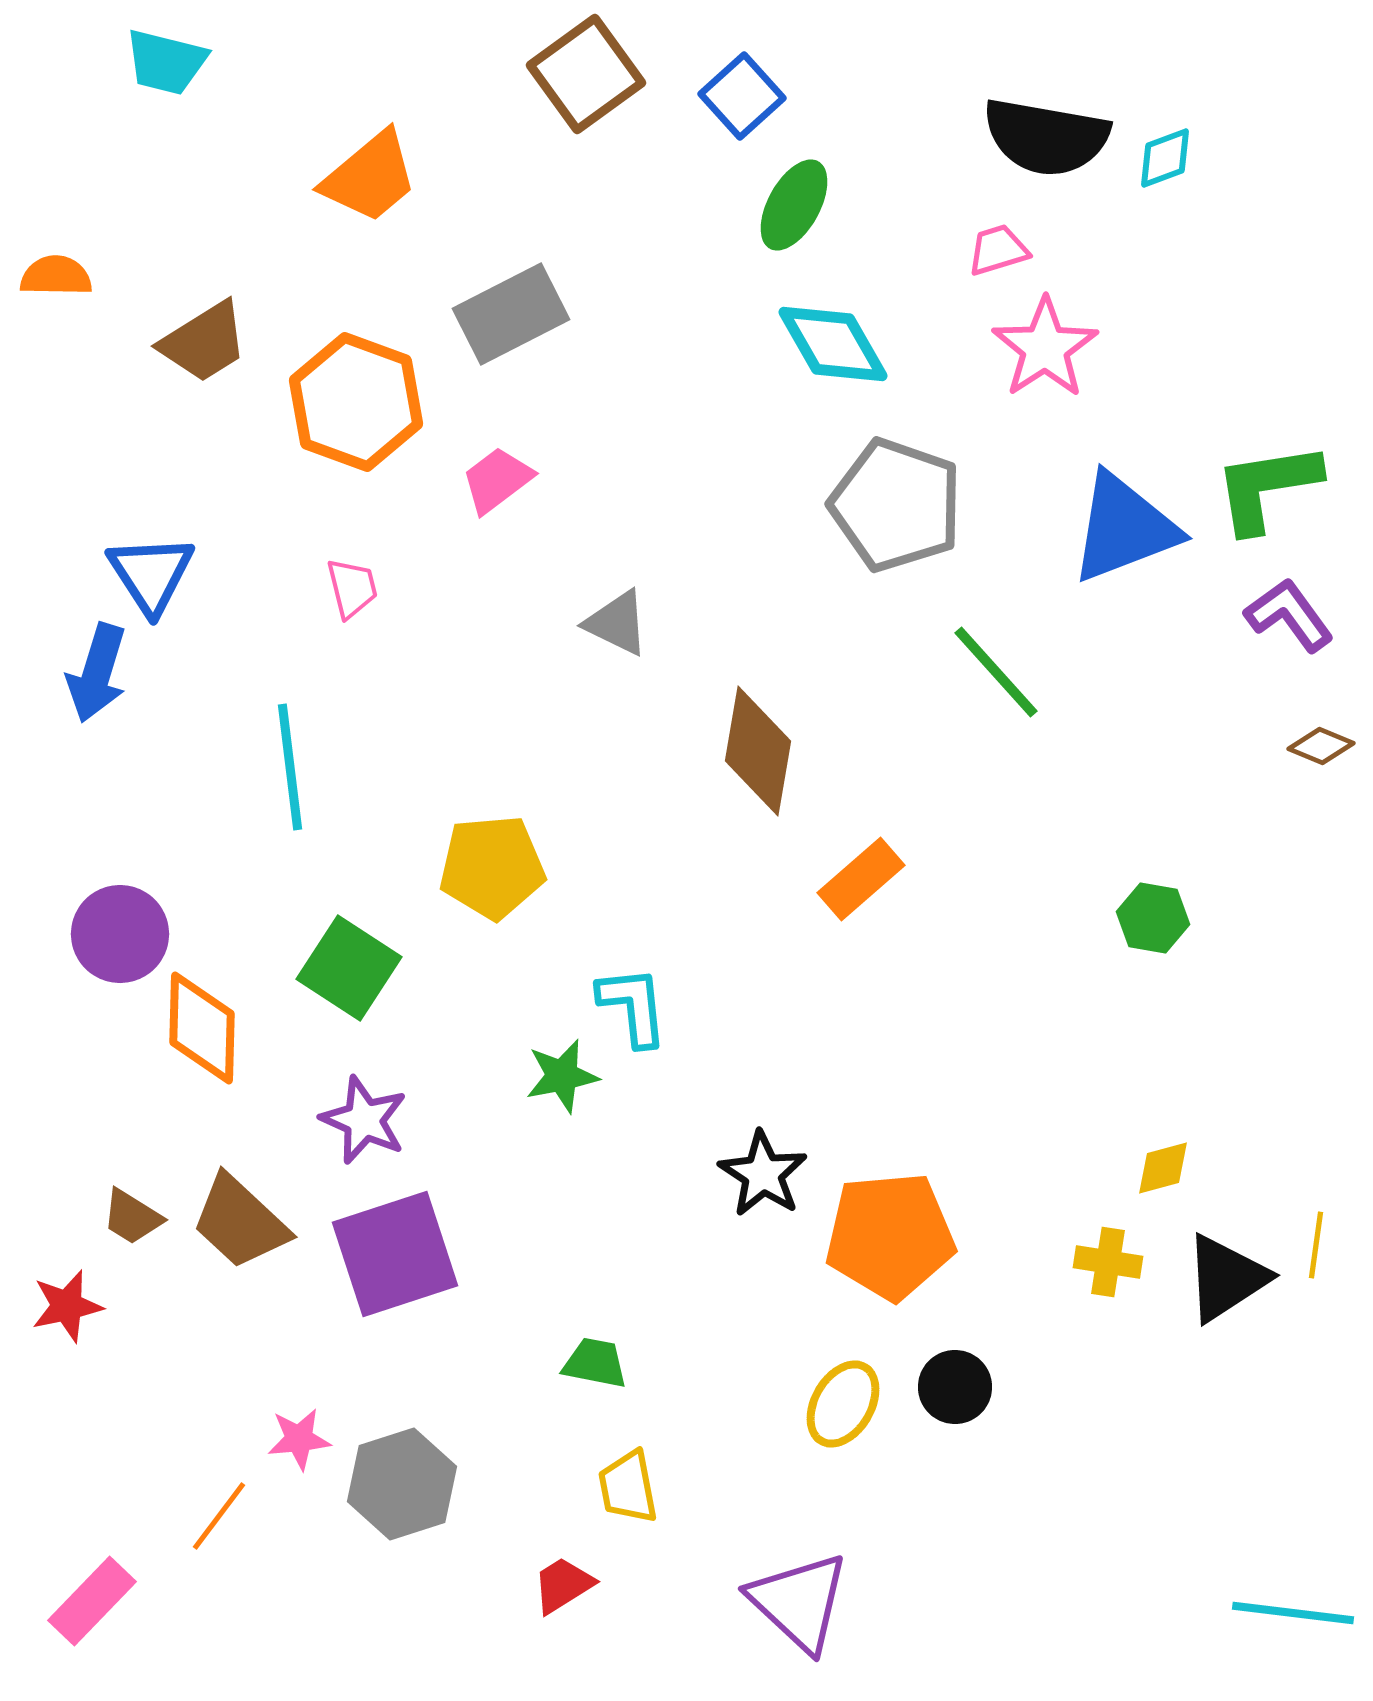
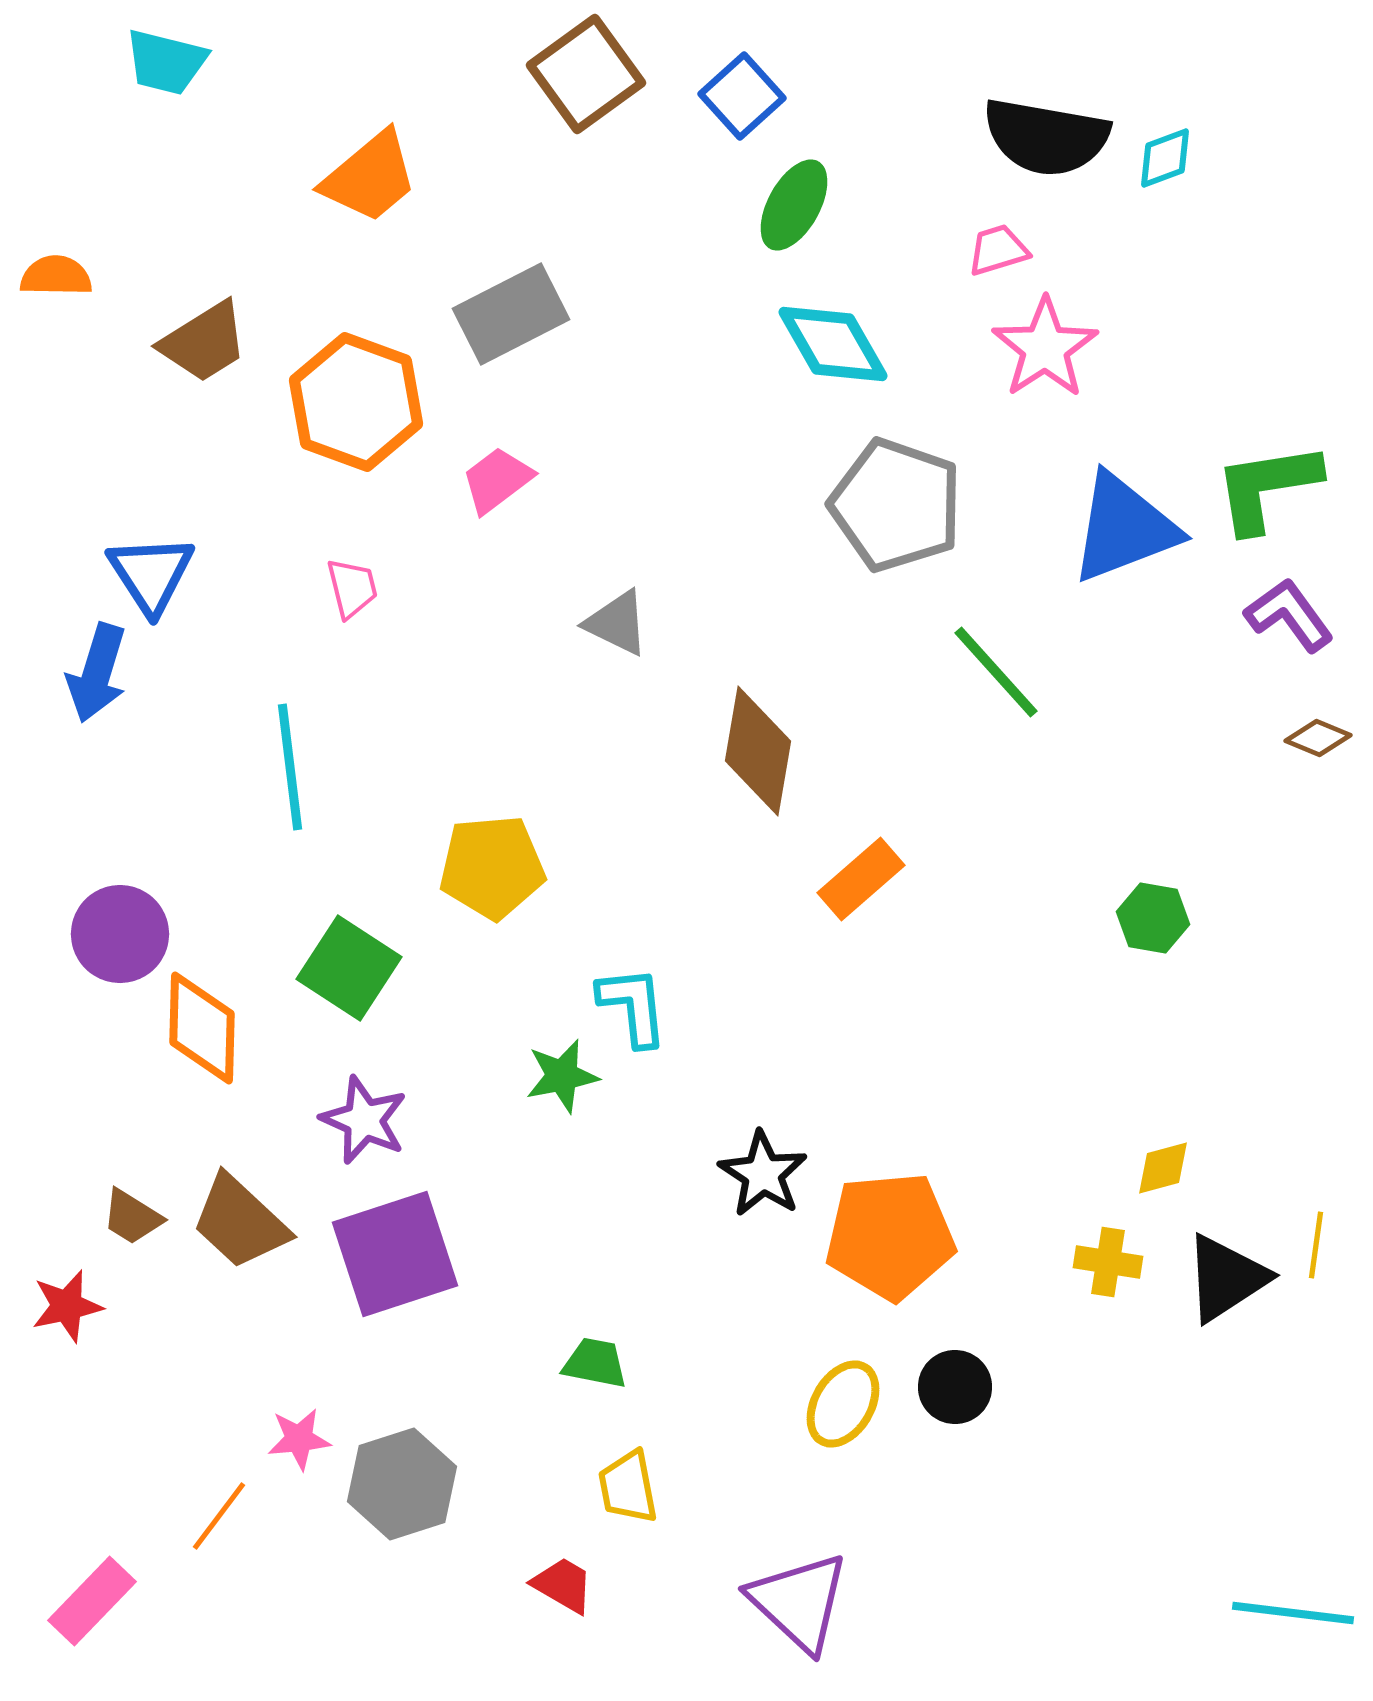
brown diamond at (1321, 746): moved 3 px left, 8 px up
red trapezoid at (563, 1585): rotated 62 degrees clockwise
